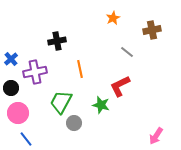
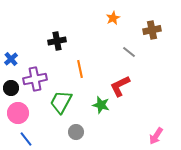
gray line: moved 2 px right
purple cross: moved 7 px down
gray circle: moved 2 px right, 9 px down
